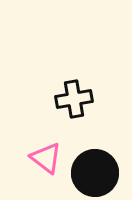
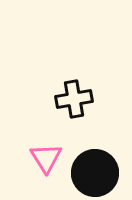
pink triangle: rotated 20 degrees clockwise
